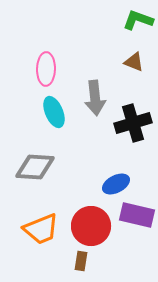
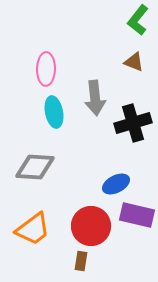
green L-shape: rotated 72 degrees counterclockwise
cyan ellipse: rotated 12 degrees clockwise
orange trapezoid: moved 8 px left; rotated 15 degrees counterclockwise
